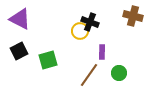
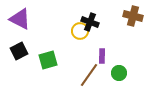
purple rectangle: moved 4 px down
